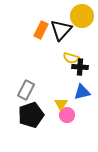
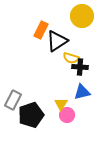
black triangle: moved 4 px left, 11 px down; rotated 15 degrees clockwise
gray rectangle: moved 13 px left, 10 px down
